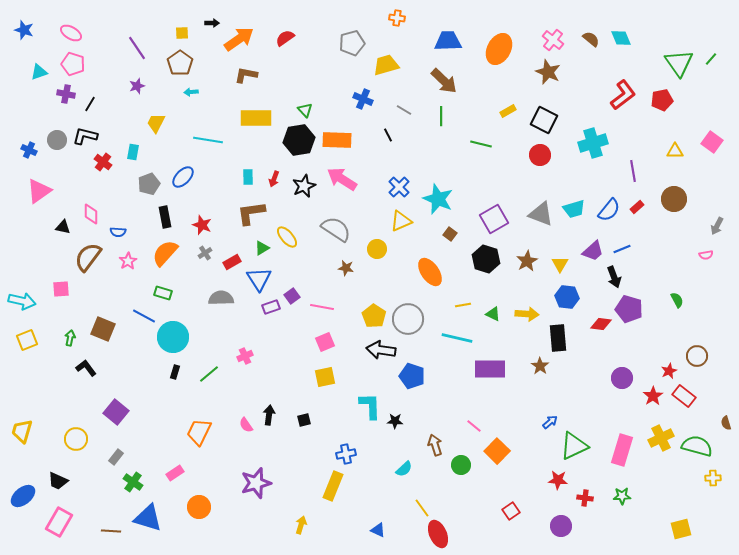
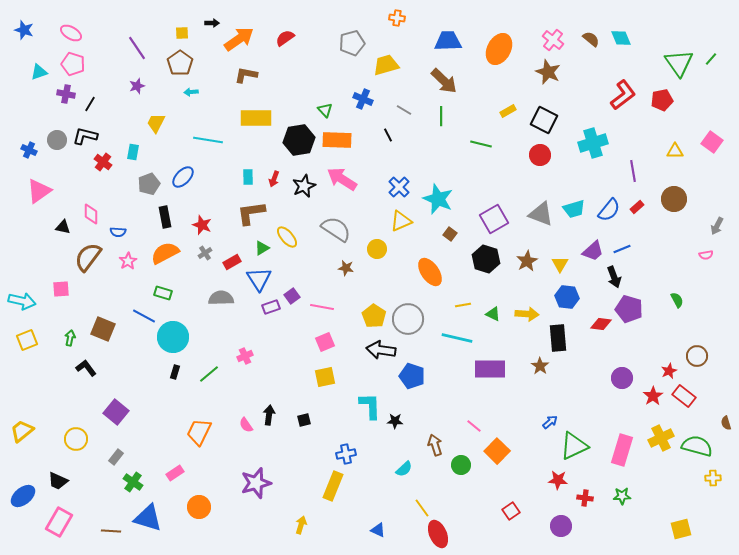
green triangle at (305, 110): moved 20 px right
orange semicircle at (165, 253): rotated 20 degrees clockwise
yellow trapezoid at (22, 431): rotated 35 degrees clockwise
